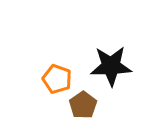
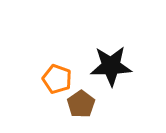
brown pentagon: moved 2 px left, 1 px up
